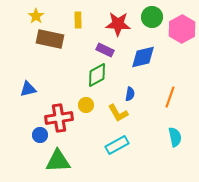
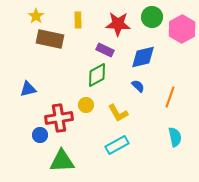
blue semicircle: moved 8 px right, 8 px up; rotated 56 degrees counterclockwise
green triangle: moved 4 px right
